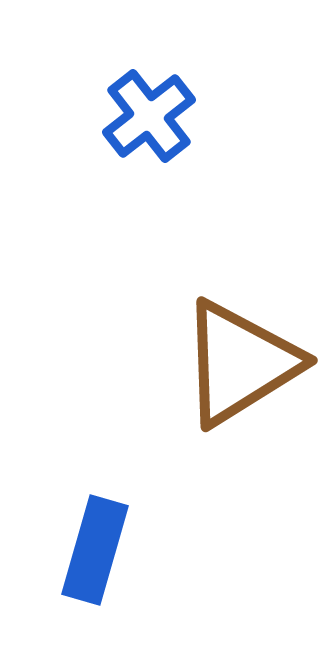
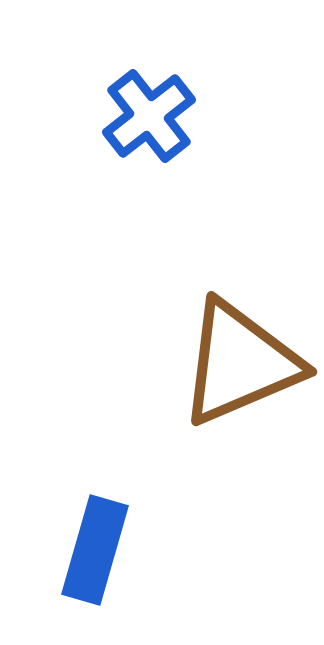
brown triangle: rotated 9 degrees clockwise
